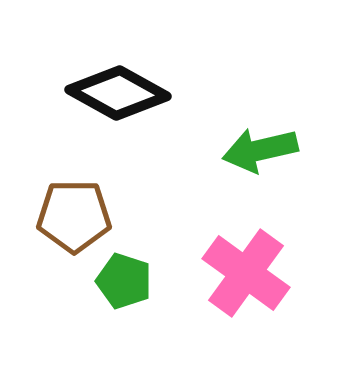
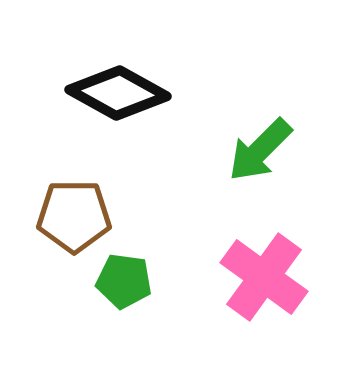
green arrow: rotated 32 degrees counterclockwise
pink cross: moved 18 px right, 4 px down
green pentagon: rotated 10 degrees counterclockwise
